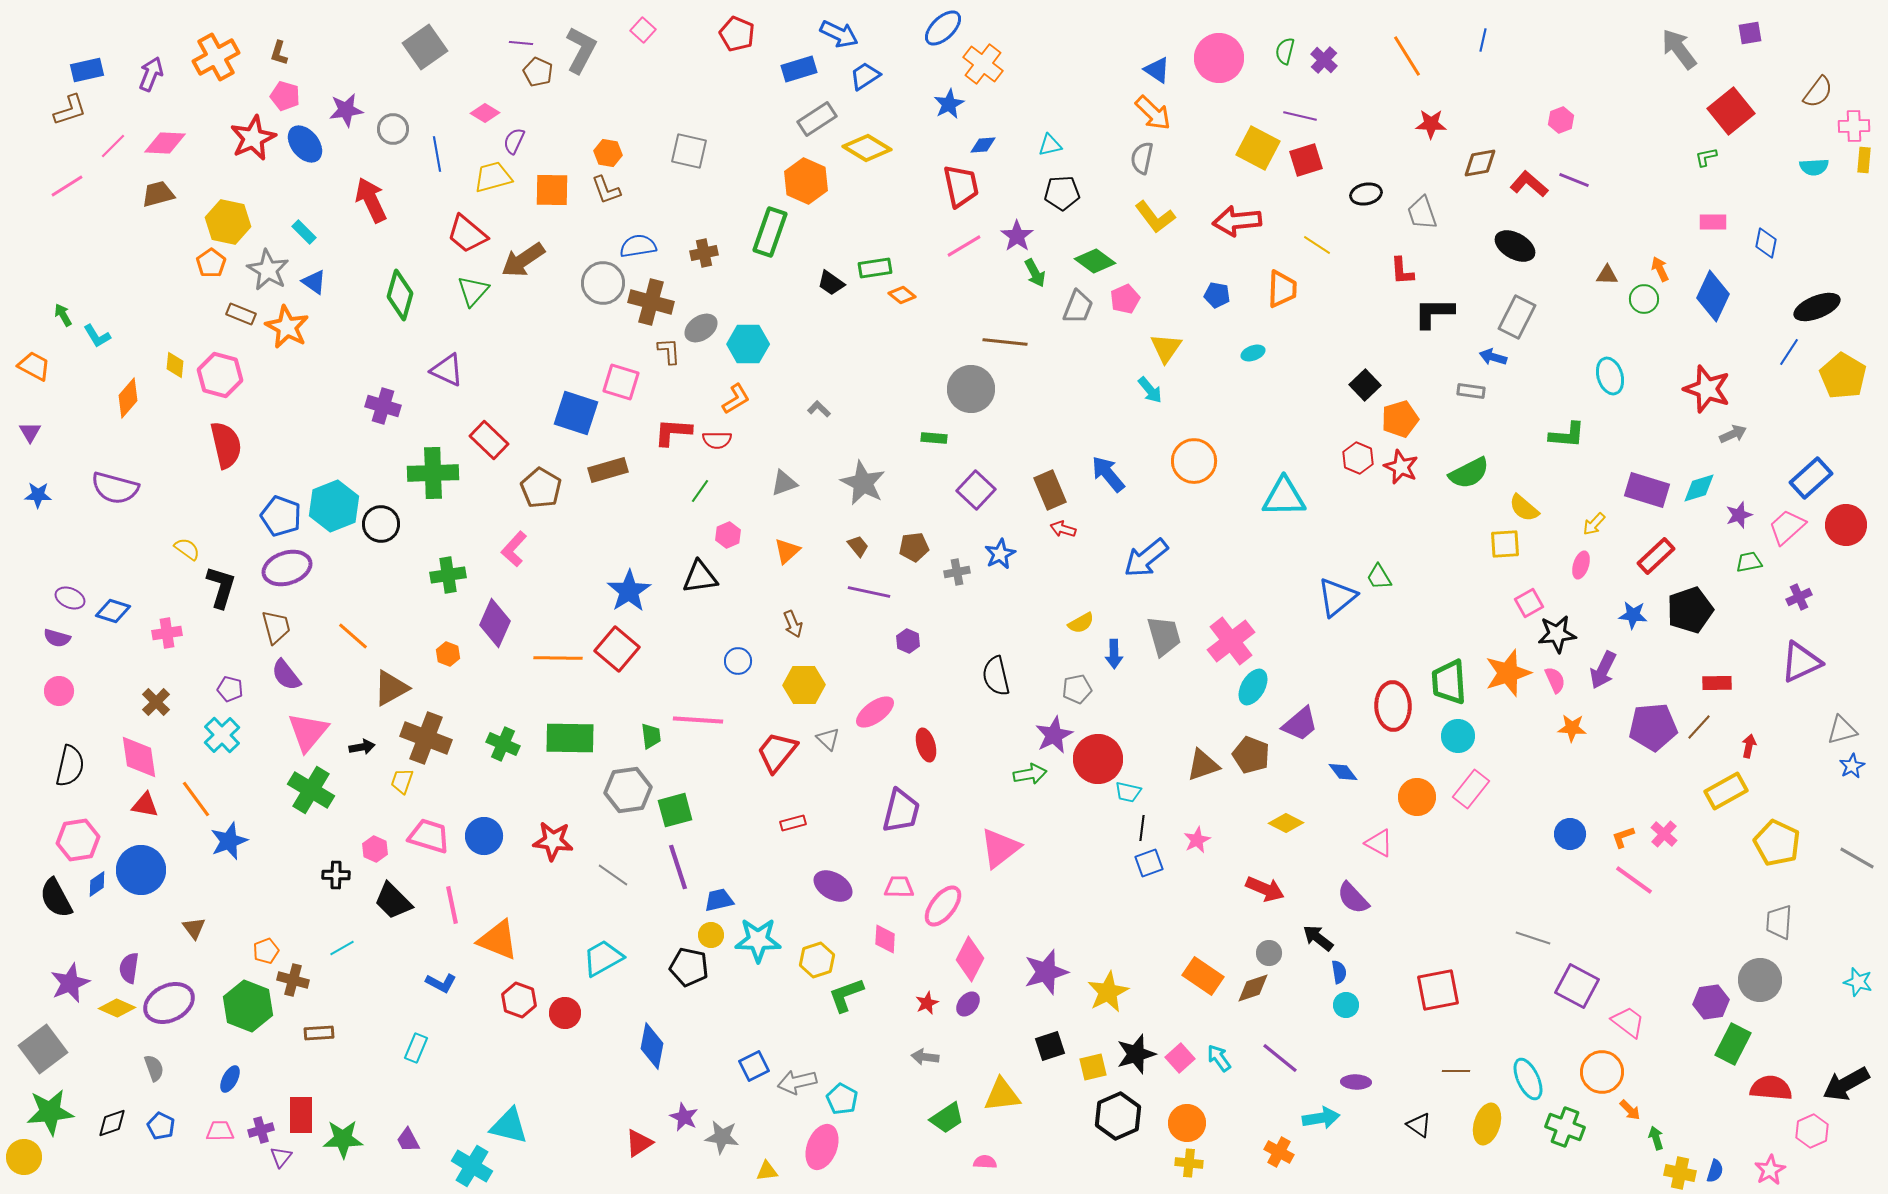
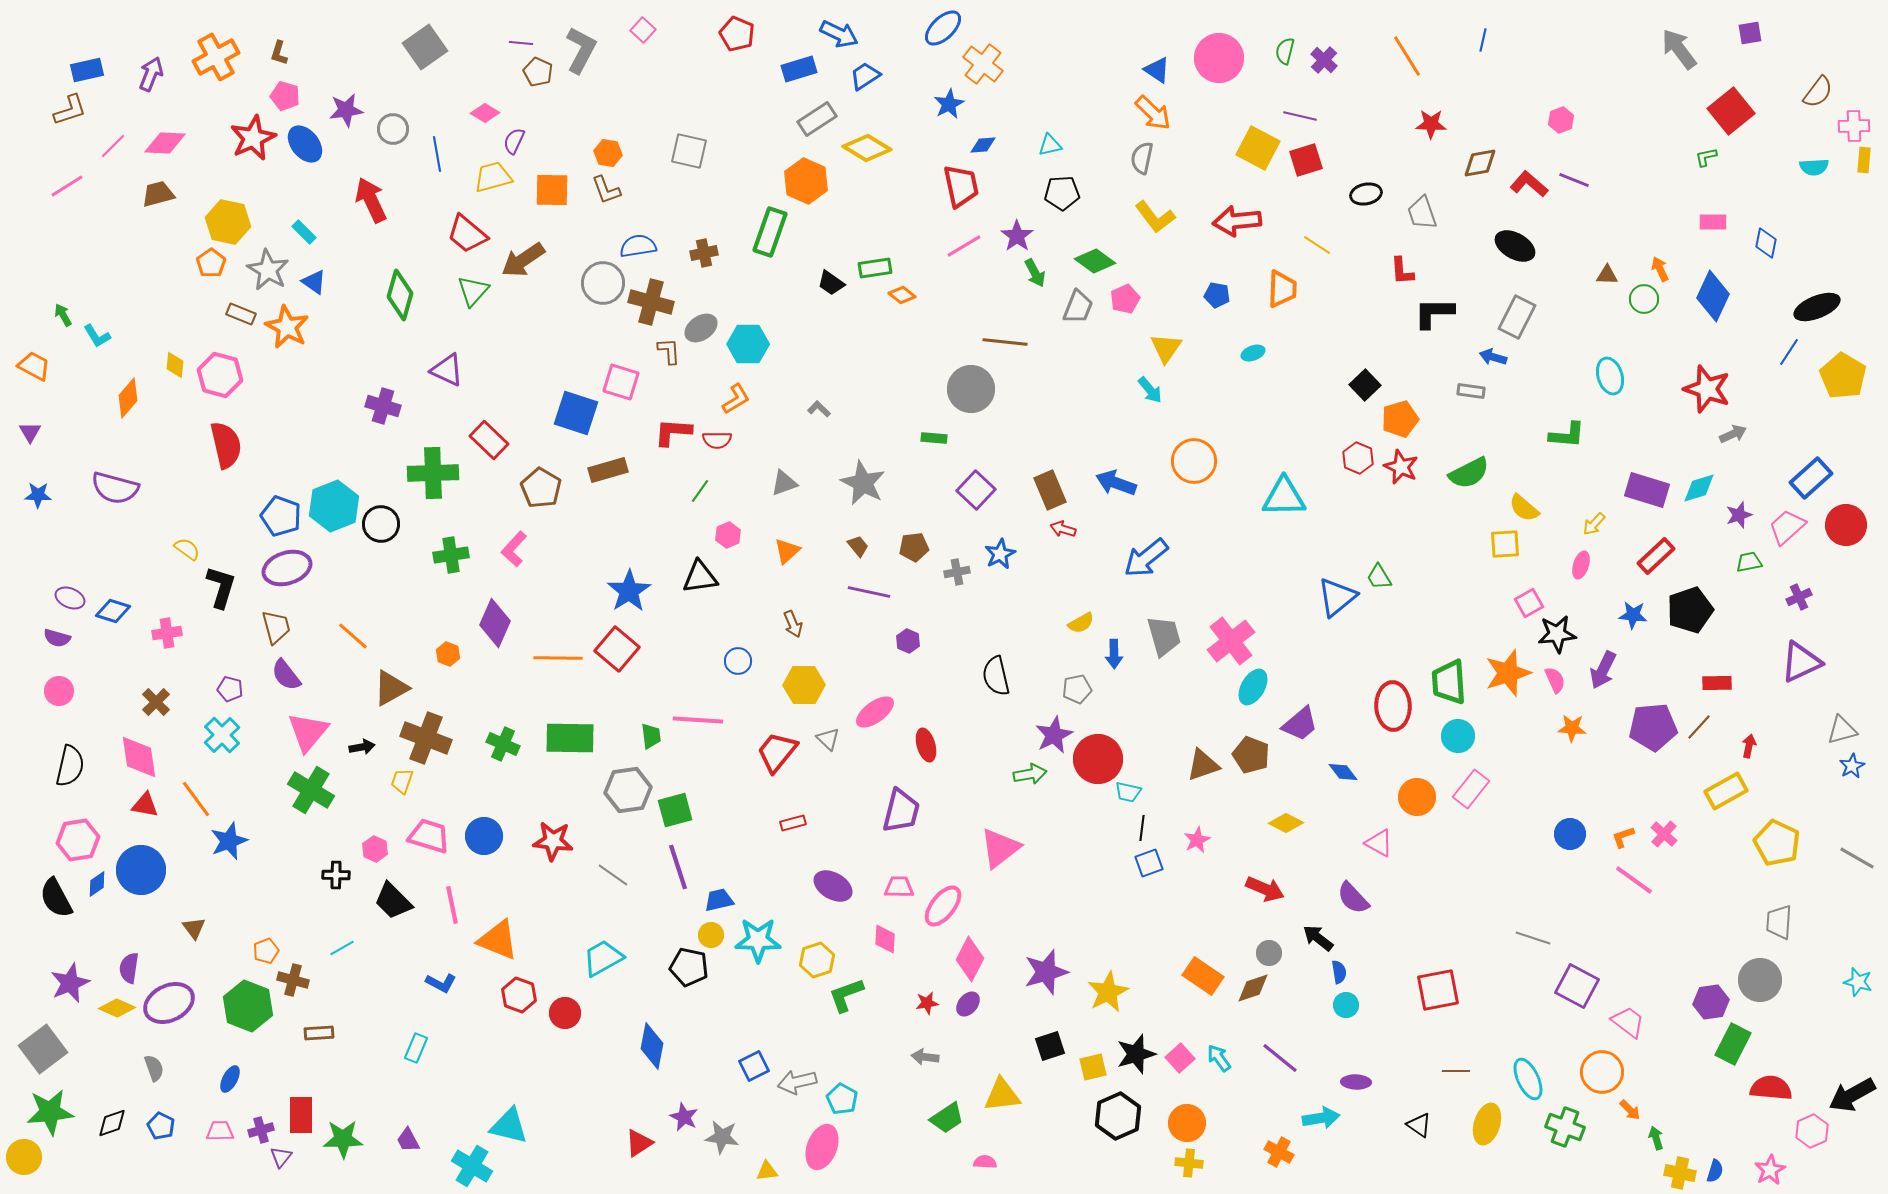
blue arrow at (1108, 474): moved 8 px right, 9 px down; rotated 30 degrees counterclockwise
green cross at (448, 575): moved 3 px right, 20 px up
red hexagon at (519, 1000): moved 5 px up
red star at (927, 1003): rotated 15 degrees clockwise
black arrow at (1846, 1084): moved 6 px right, 11 px down
